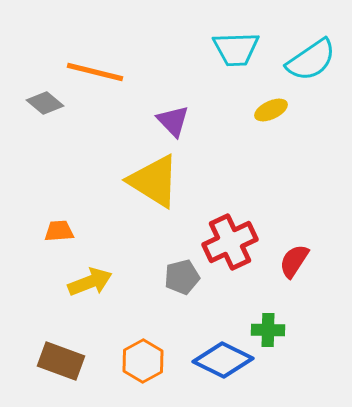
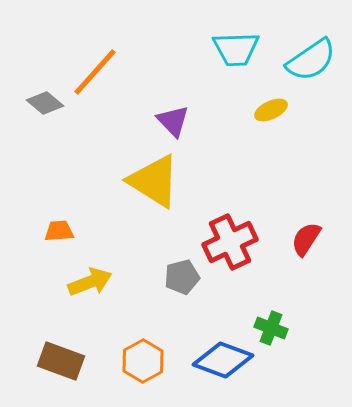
orange line: rotated 62 degrees counterclockwise
red semicircle: moved 12 px right, 22 px up
green cross: moved 3 px right, 2 px up; rotated 20 degrees clockwise
blue diamond: rotated 6 degrees counterclockwise
